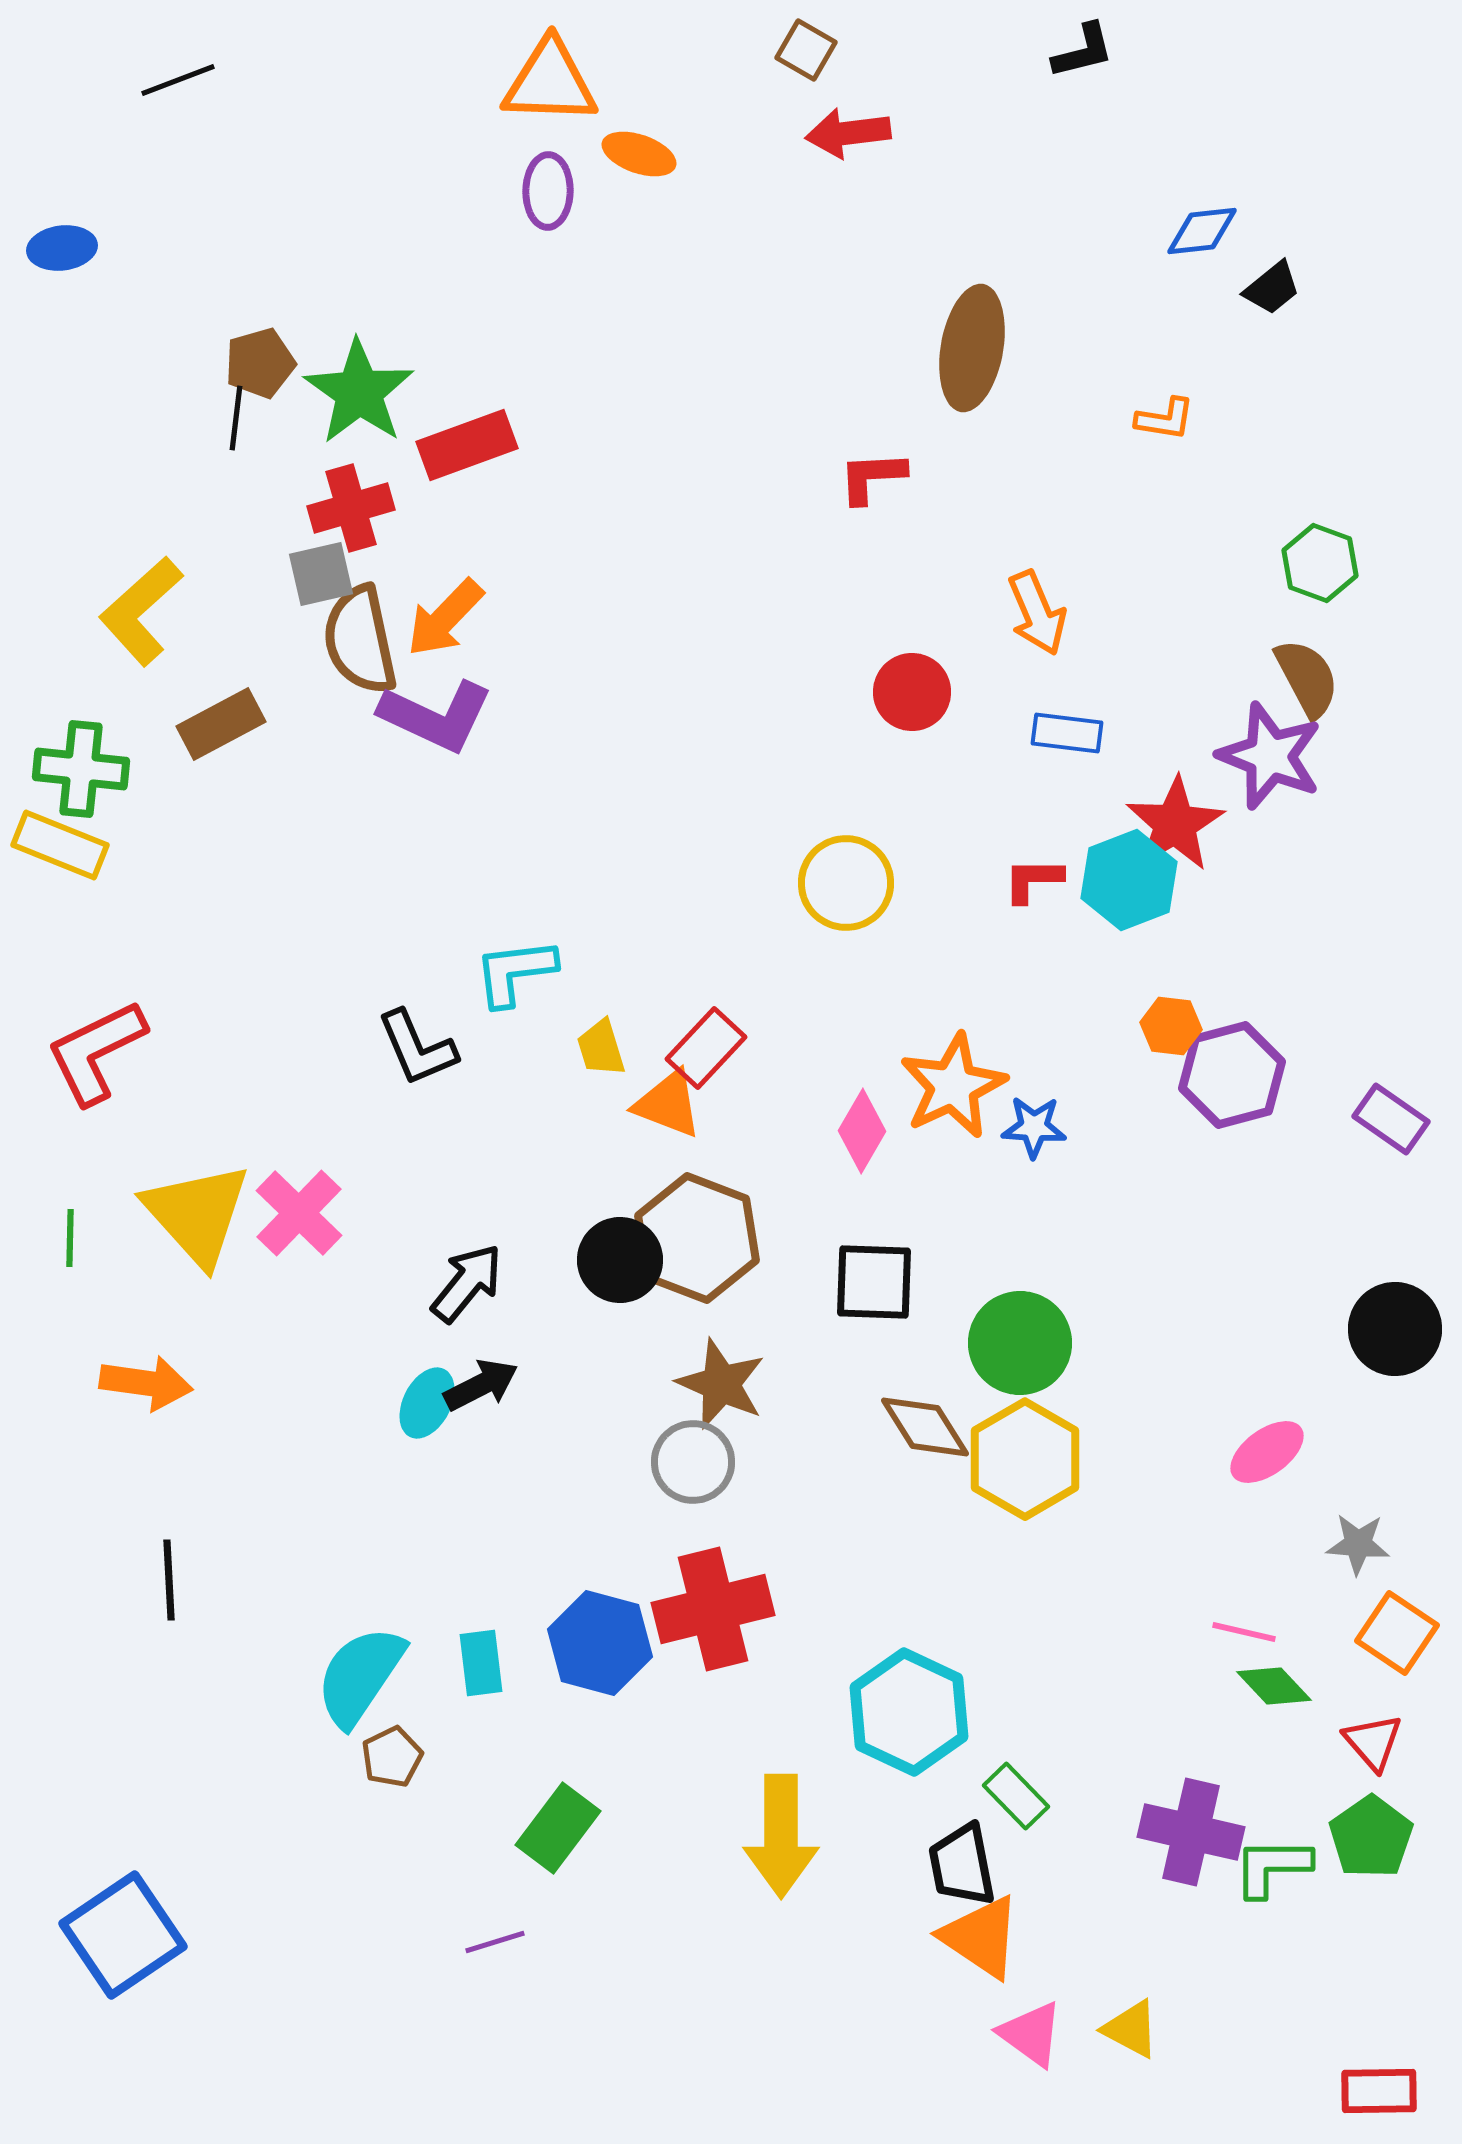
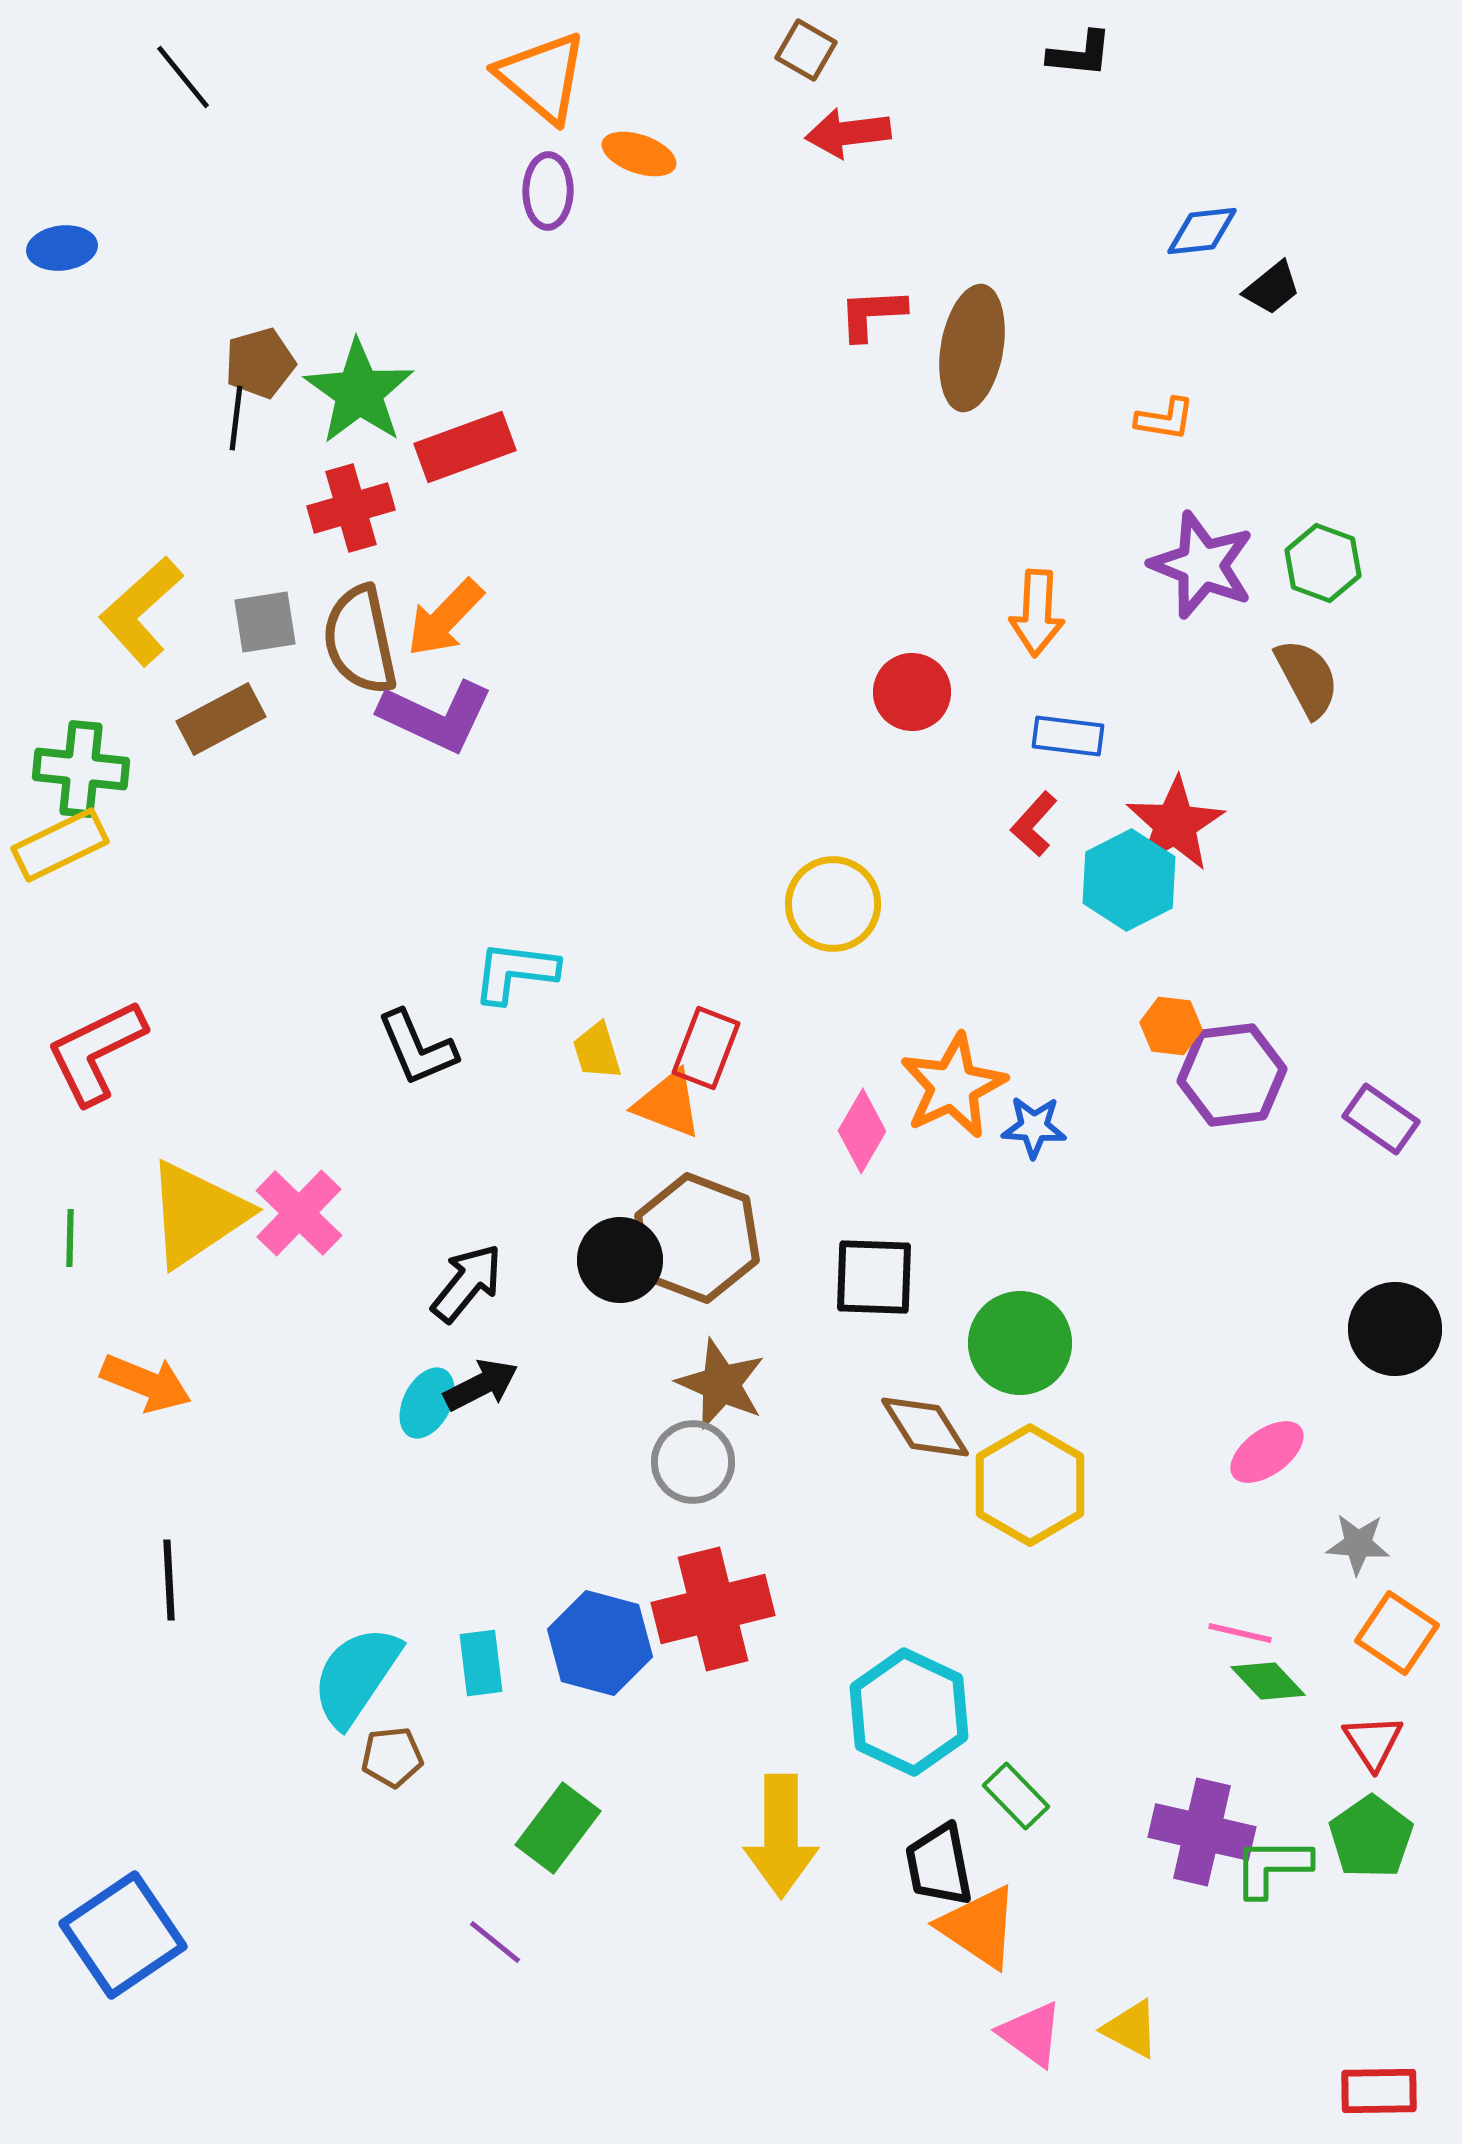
black L-shape at (1083, 51): moved 3 px left, 3 px down; rotated 20 degrees clockwise
black line at (178, 80): moved 5 px right, 3 px up; rotated 72 degrees clockwise
orange triangle at (550, 82): moved 8 px left, 5 px up; rotated 38 degrees clockwise
red rectangle at (467, 445): moved 2 px left, 2 px down
red L-shape at (872, 477): moved 163 px up
green hexagon at (1320, 563): moved 3 px right
gray square at (321, 574): moved 56 px left, 48 px down; rotated 4 degrees clockwise
orange arrow at (1037, 613): rotated 26 degrees clockwise
brown rectangle at (221, 724): moved 5 px up
blue rectangle at (1067, 733): moved 1 px right, 3 px down
purple star at (1270, 756): moved 68 px left, 191 px up
yellow rectangle at (60, 845): rotated 48 degrees counterclockwise
red L-shape at (1033, 880): moved 1 px right, 56 px up; rotated 48 degrees counterclockwise
cyan hexagon at (1129, 880): rotated 6 degrees counterclockwise
yellow circle at (846, 883): moved 13 px left, 21 px down
cyan L-shape at (515, 972): rotated 14 degrees clockwise
yellow trapezoid at (601, 1048): moved 4 px left, 3 px down
red rectangle at (706, 1048): rotated 22 degrees counterclockwise
purple hexagon at (1232, 1075): rotated 8 degrees clockwise
purple rectangle at (1391, 1119): moved 10 px left
yellow triangle at (197, 1214): rotated 38 degrees clockwise
black square at (874, 1282): moved 5 px up
orange arrow at (146, 1383): rotated 14 degrees clockwise
yellow hexagon at (1025, 1459): moved 5 px right, 26 px down
pink line at (1244, 1632): moved 4 px left, 1 px down
cyan semicircle at (360, 1676): moved 4 px left
green diamond at (1274, 1686): moved 6 px left, 5 px up
red triangle at (1373, 1742): rotated 8 degrees clockwise
brown pentagon at (392, 1757): rotated 20 degrees clockwise
purple cross at (1191, 1832): moved 11 px right
black trapezoid at (962, 1865): moved 23 px left
orange triangle at (981, 1937): moved 2 px left, 10 px up
purple line at (495, 1942): rotated 56 degrees clockwise
